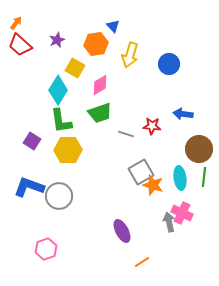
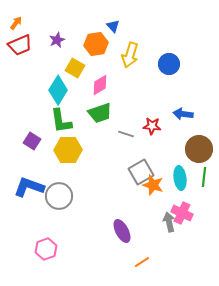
red trapezoid: rotated 65 degrees counterclockwise
